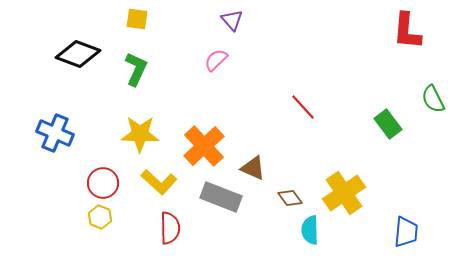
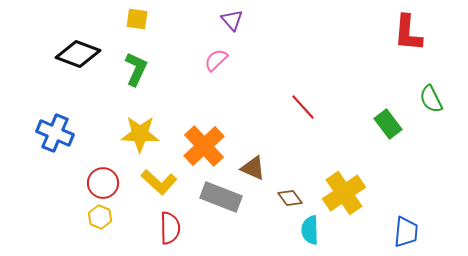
red L-shape: moved 1 px right, 2 px down
green semicircle: moved 2 px left
